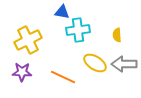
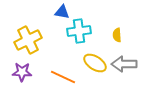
cyan cross: moved 1 px right, 1 px down
